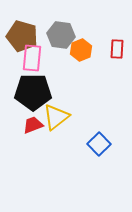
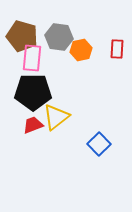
gray hexagon: moved 2 px left, 2 px down
orange hexagon: rotated 10 degrees clockwise
